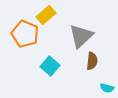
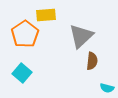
yellow rectangle: rotated 36 degrees clockwise
orange pentagon: rotated 16 degrees clockwise
cyan square: moved 28 px left, 7 px down
